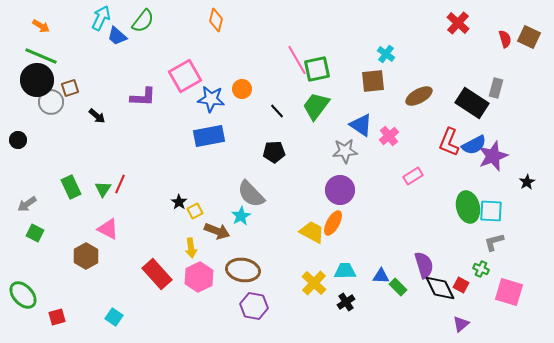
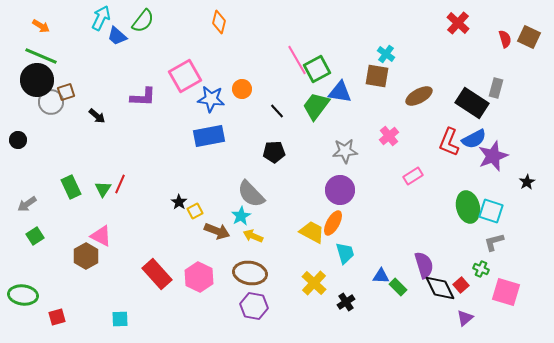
orange diamond at (216, 20): moved 3 px right, 2 px down
green square at (317, 69): rotated 16 degrees counterclockwise
brown square at (373, 81): moved 4 px right, 5 px up; rotated 15 degrees clockwise
brown square at (70, 88): moved 4 px left, 4 px down
blue triangle at (361, 125): moved 21 px left, 33 px up; rotated 25 degrees counterclockwise
blue semicircle at (474, 145): moved 6 px up
cyan square at (491, 211): rotated 15 degrees clockwise
pink triangle at (108, 229): moved 7 px left, 7 px down
green square at (35, 233): moved 3 px down; rotated 30 degrees clockwise
yellow arrow at (191, 248): moved 62 px right, 12 px up; rotated 120 degrees clockwise
brown ellipse at (243, 270): moved 7 px right, 3 px down
cyan trapezoid at (345, 271): moved 18 px up; rotated 75 degrees clockwise
pink hexagon at (199, 277): rotated 8 degrees counterclockwise
red square at (461, 285): rotated 21 degrees clockwise
pink square at (509, 292): moved 3 px left
green ellipse at (23, 295): rotated 40 degrees counterclockwise
cyan square at (114, 317): moved 6 px right, 2 px down; rotated 36 degrees counterclockwise
purple triangle at (461, 324): moved 4 px right, 6 px up
